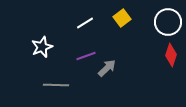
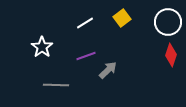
white star: rotated 15 degrees counterclockwise
gray arrow: moved 1 px right, 2 px down
